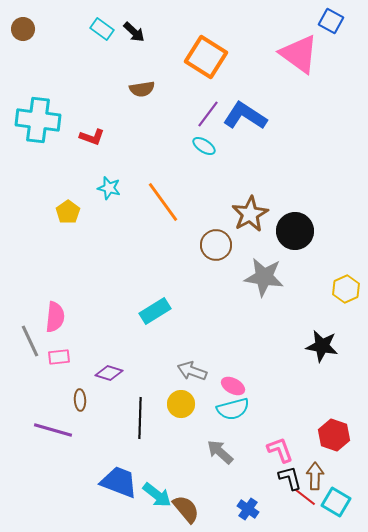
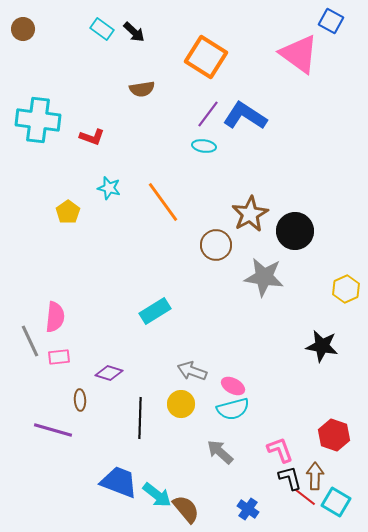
cyan ellipse at (204, 146): rotated 25 degrees counterclockwise
